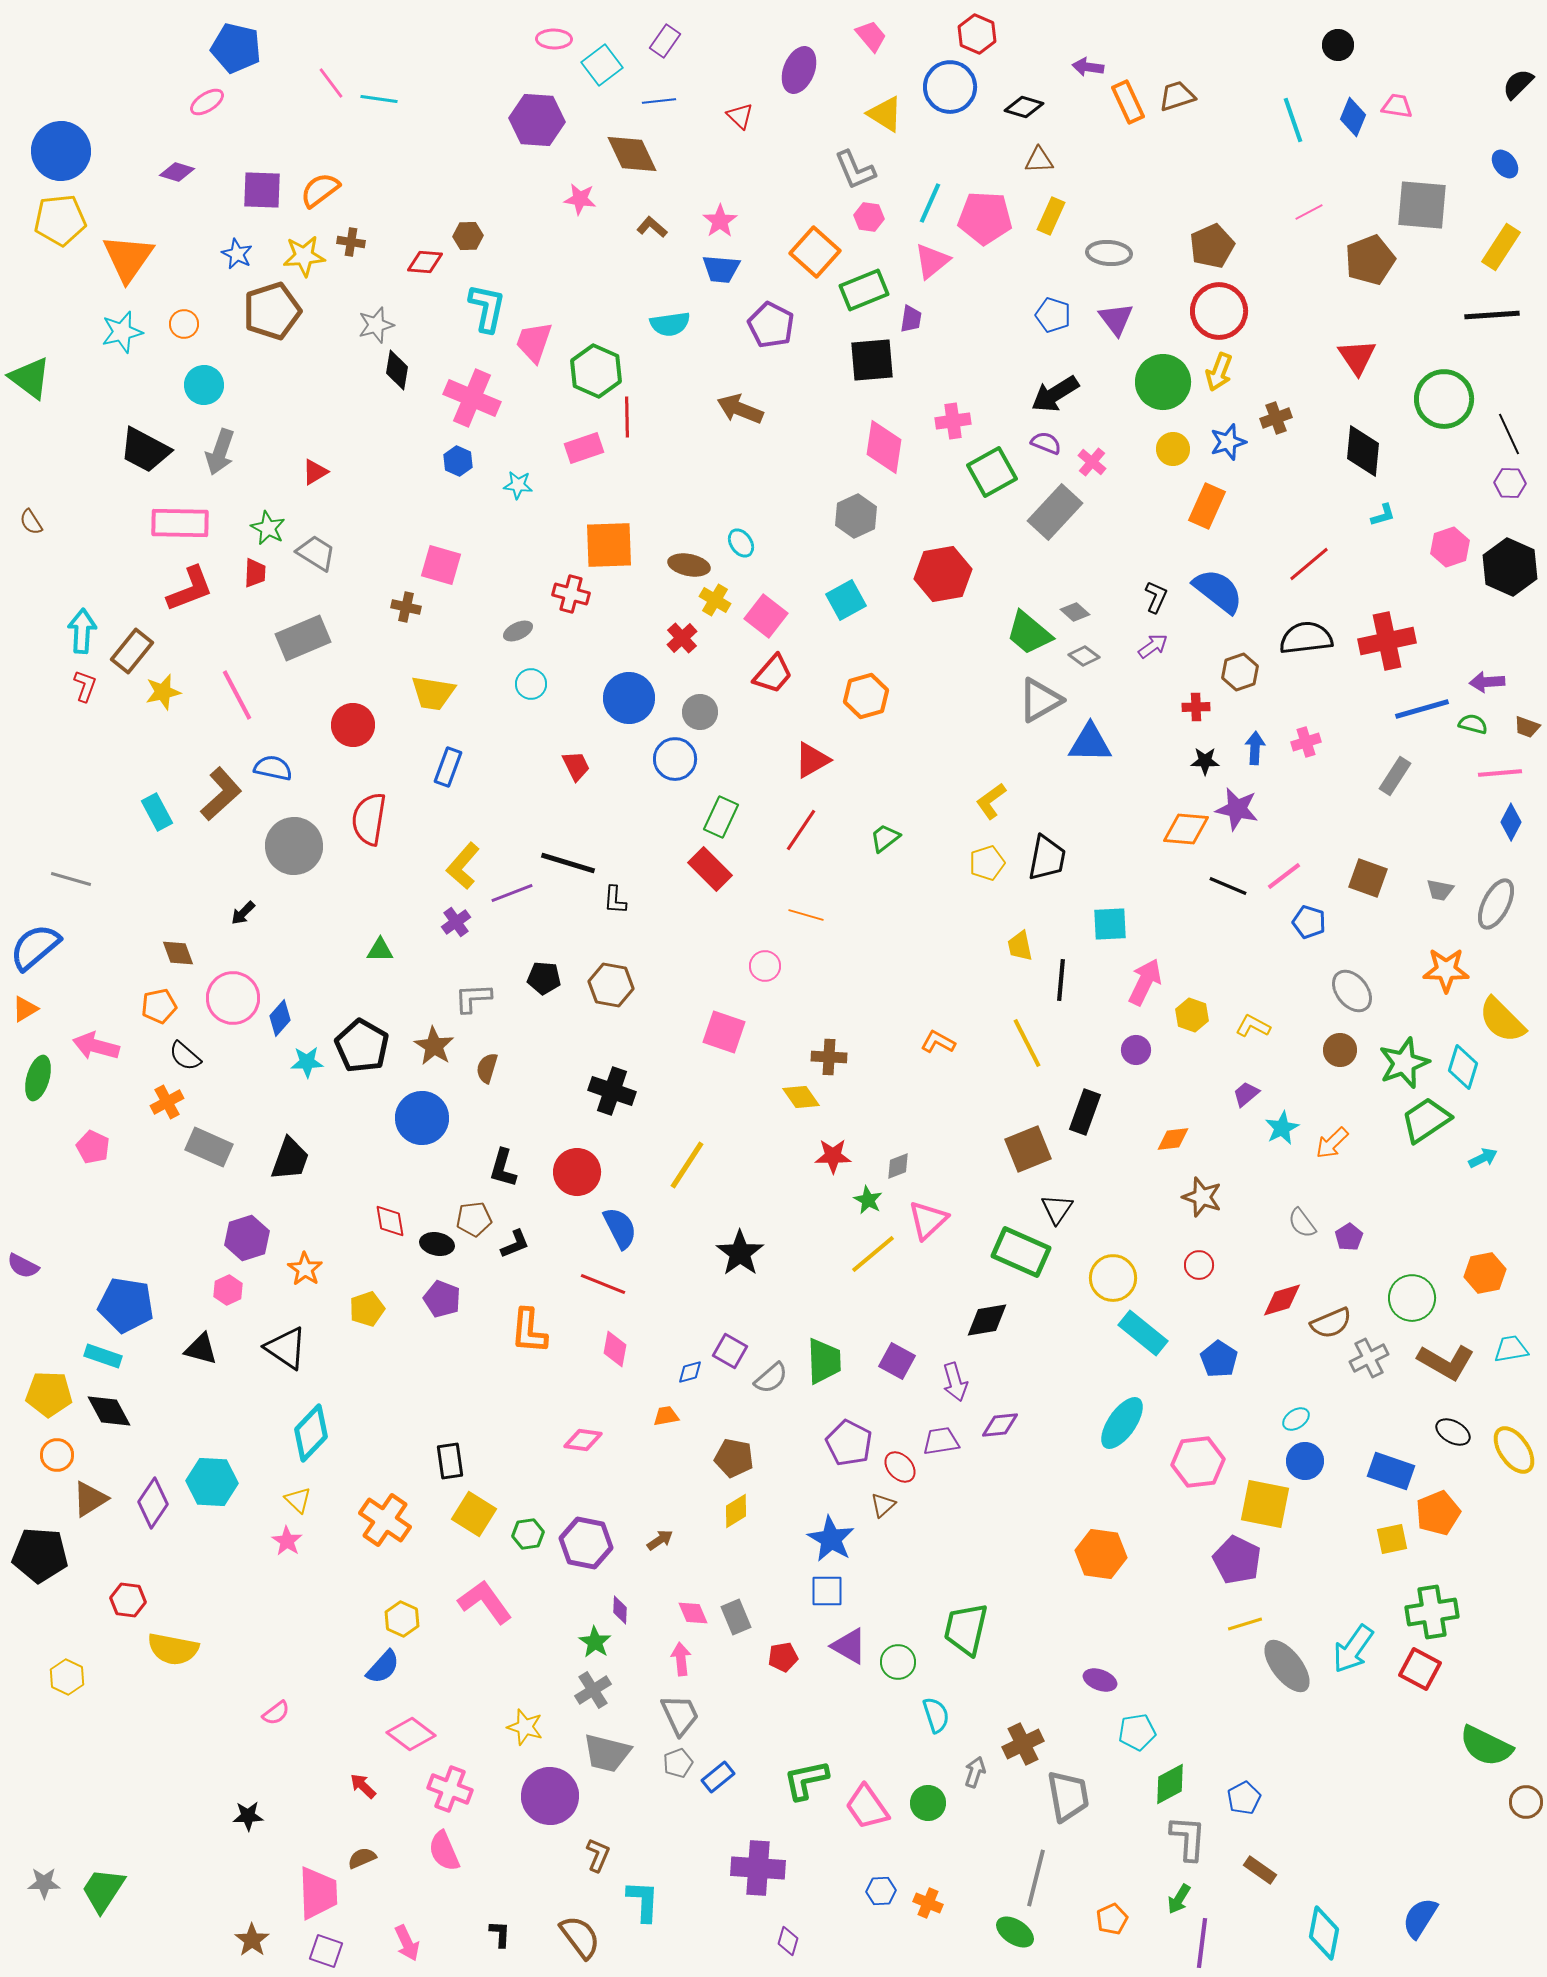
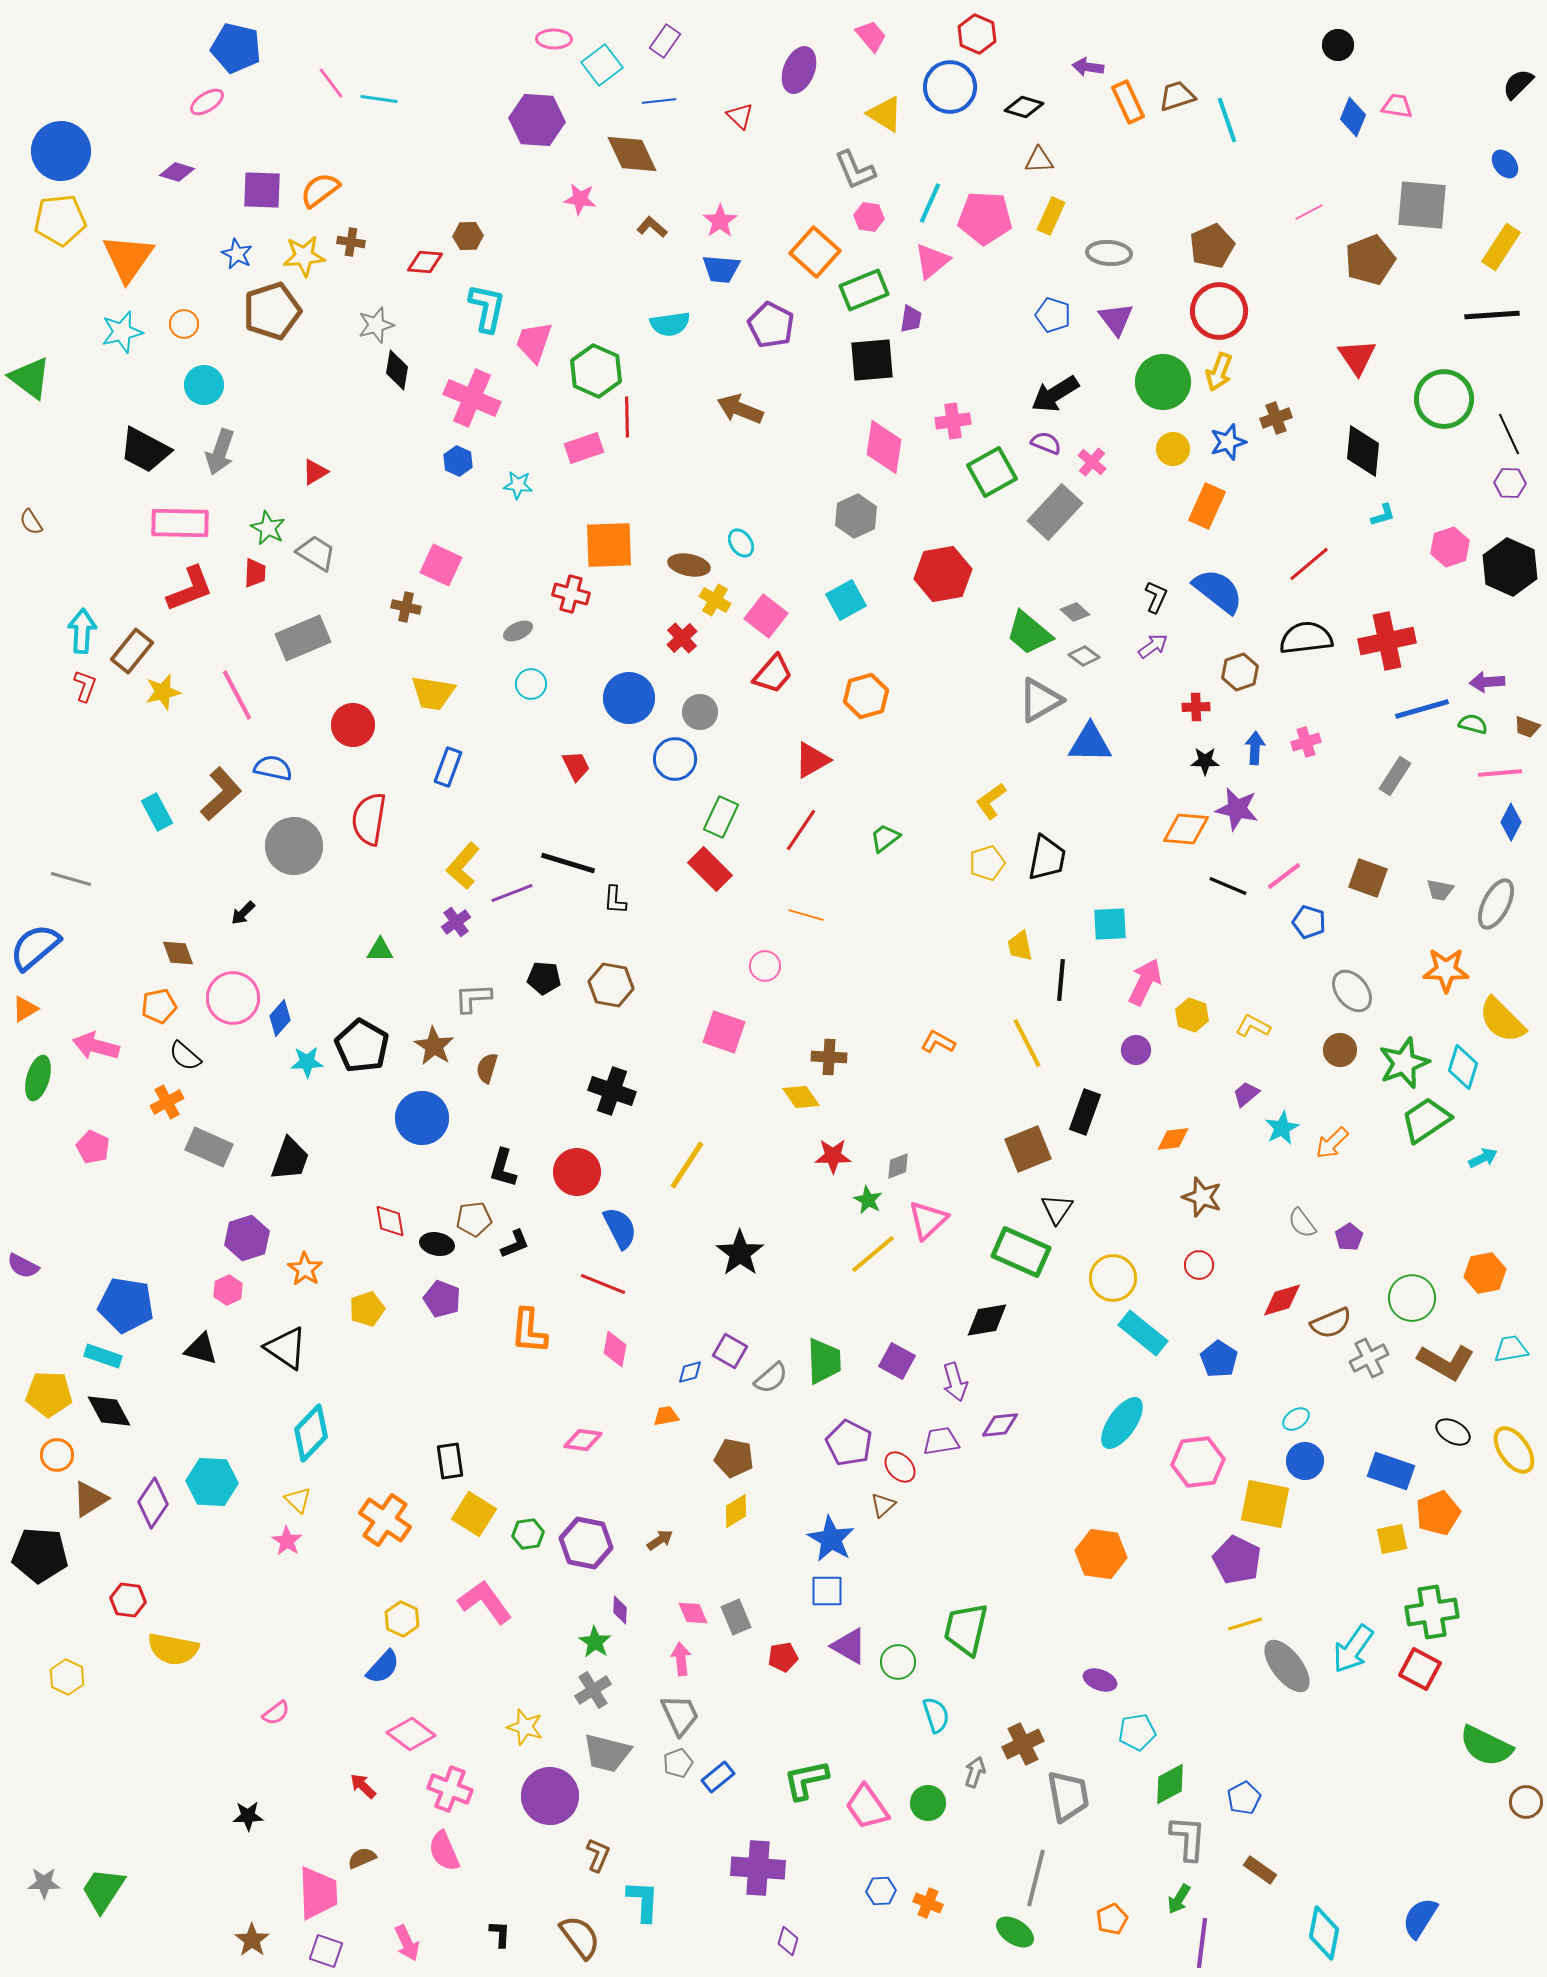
cyan line at (1293, 120): moved 66 px left
pink square at (441, 565): rotated 9 degrees clockwise
